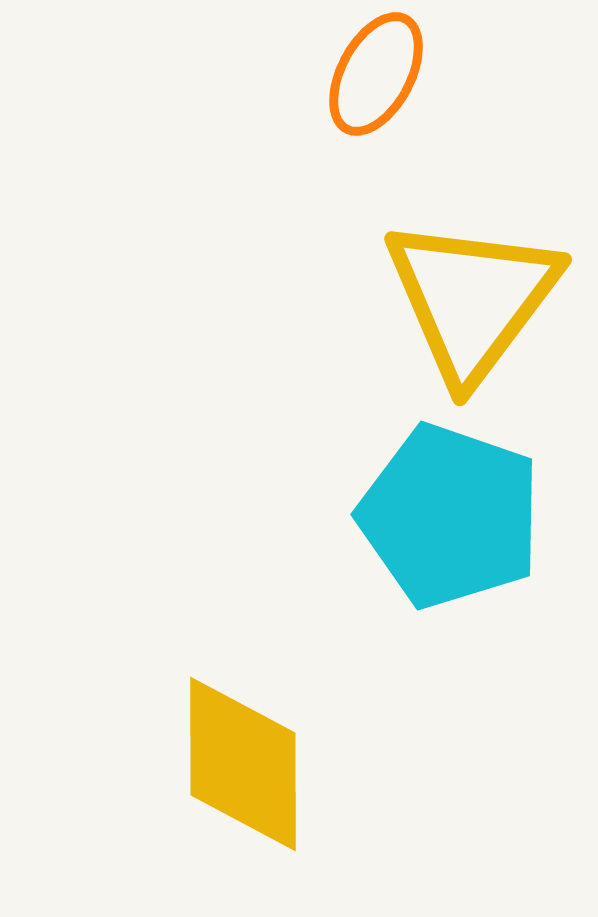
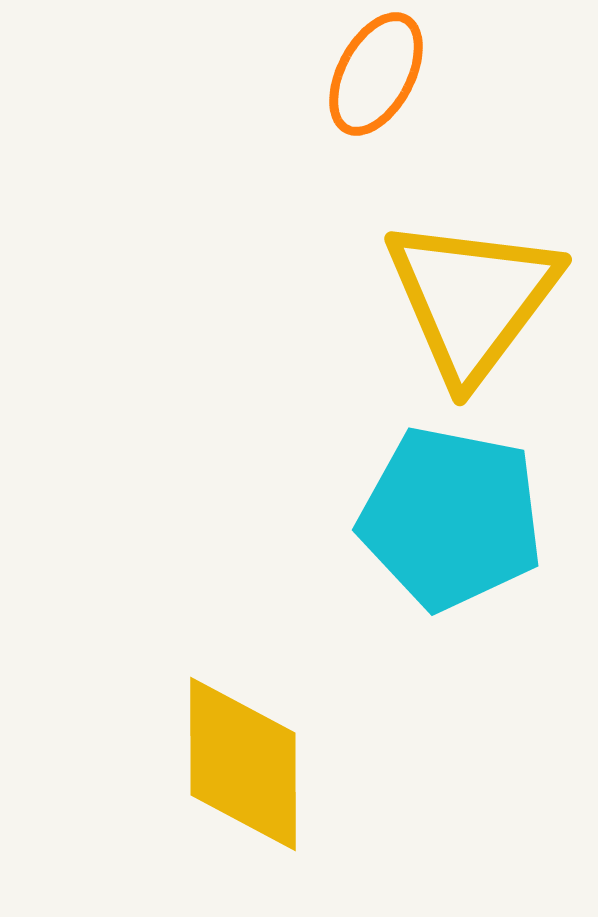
cyan pentagon: moved 1 px right, 2 px down; rotated 8 degrees counterclockwise
